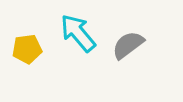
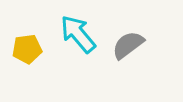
cyan arrow: moved 1 px down
